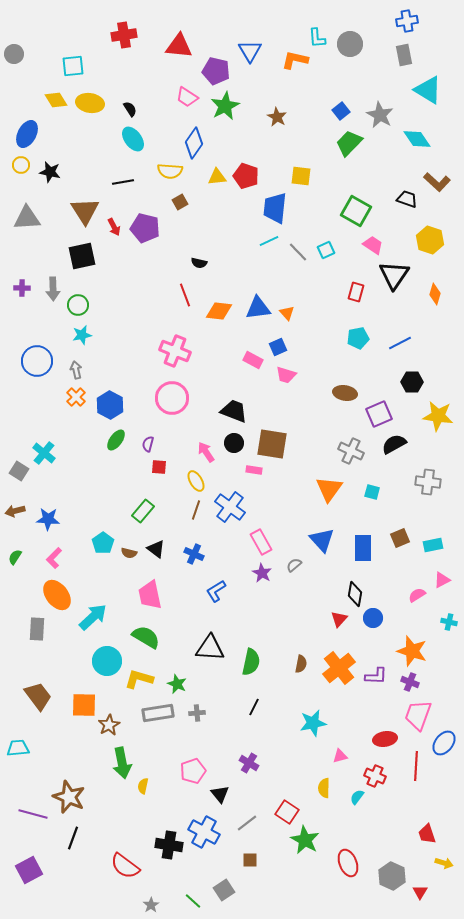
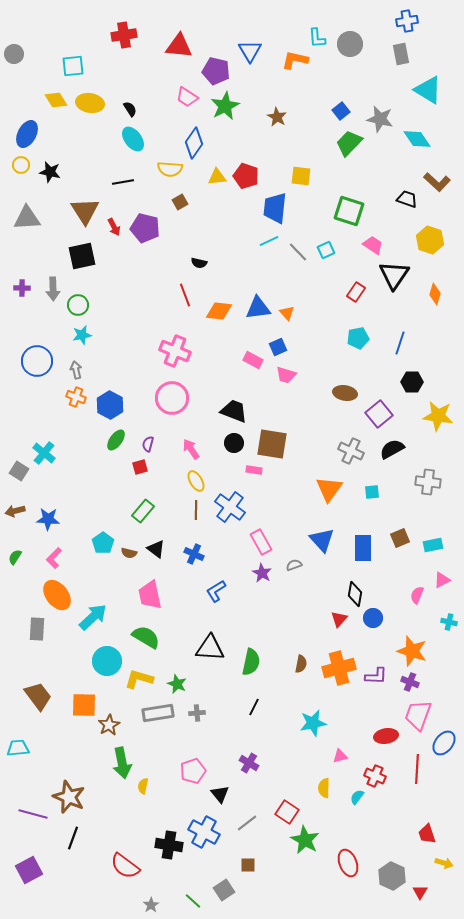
gray rectangle at (404, 55): moved 3 px left, 1 px up
gray star at (380, 115): moved 4 px down; rotated 16 degrees counterclockwise
yellow semicircle at (170, 171): moved 2 px up
green square at (356, 211): moved 7 px left; rotated 12 degrees counterclockwise
red rectangle at (356, 292): rotated 18 degrees clockwise
blue line at (400, 343): rotated 45 degrees counterclockwise
orange cross at (76, 397): rotated 24 degrees counterclockwise
purple square at (379, 414): rotated 16 degrees counterclockwise
black semicircle at (394, 444): moved 2 px left, 5 px down
pink arrow at (206, 452): moved 15 px left, 3 px up
red square at (159, 467): moved 19 px left; rotated 21 degrees counterclockwise
cyan square at (372, 492): rotated 21 degrees counterclockwise
brown line at (196, 510): rotated 18 degrees counterclockwise
gray semicircle at (294, 565): rotated 21 degrees clockwise
pink semicircle at (417, 595): rotated 36 degrees counterclockwise
orange cross at (339, 668): rotated 24 degrees clockwise
red ellipse at (385, 739): moved 1 px right, 3 px up
red line at (416, 766): moved 1 px right, 3 px down
brown square at (250, 860): moved 2 px left, 5 px down
